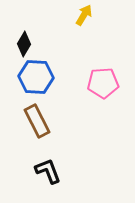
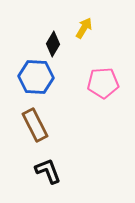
yellow arrow: moved 13 px down
black diamond: moved 29 px right
brown rectangle: moved 2 px left, 4 px down
